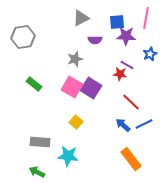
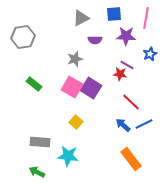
blue square: moved 3 px left, 8 px up
